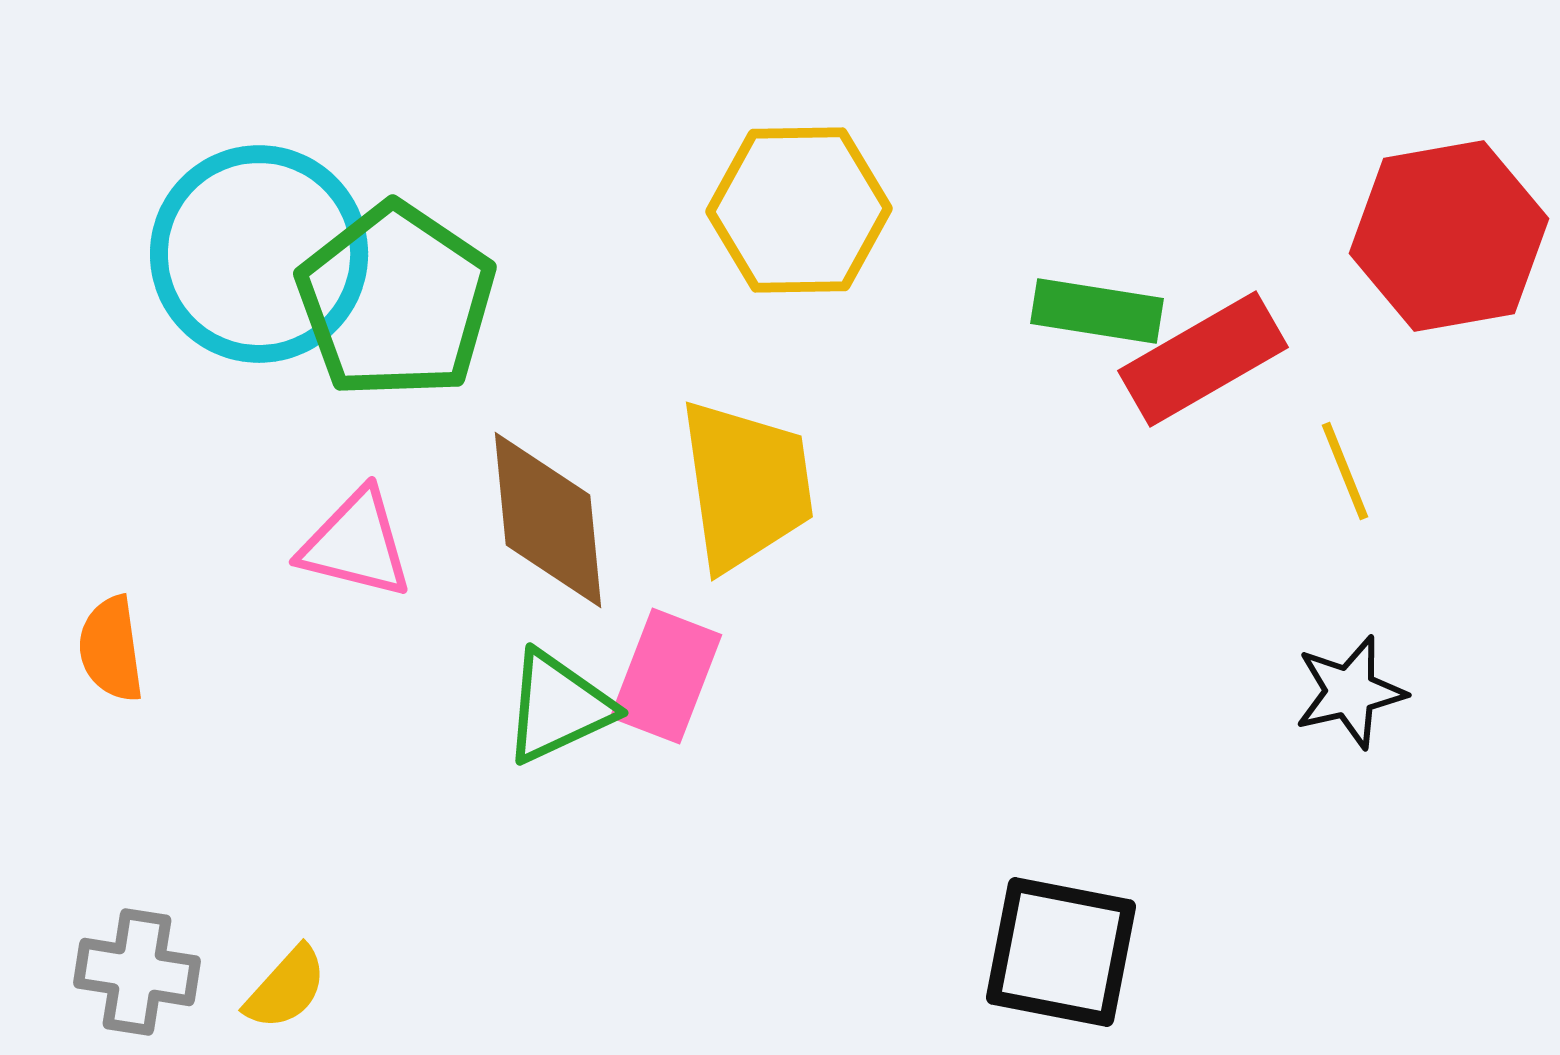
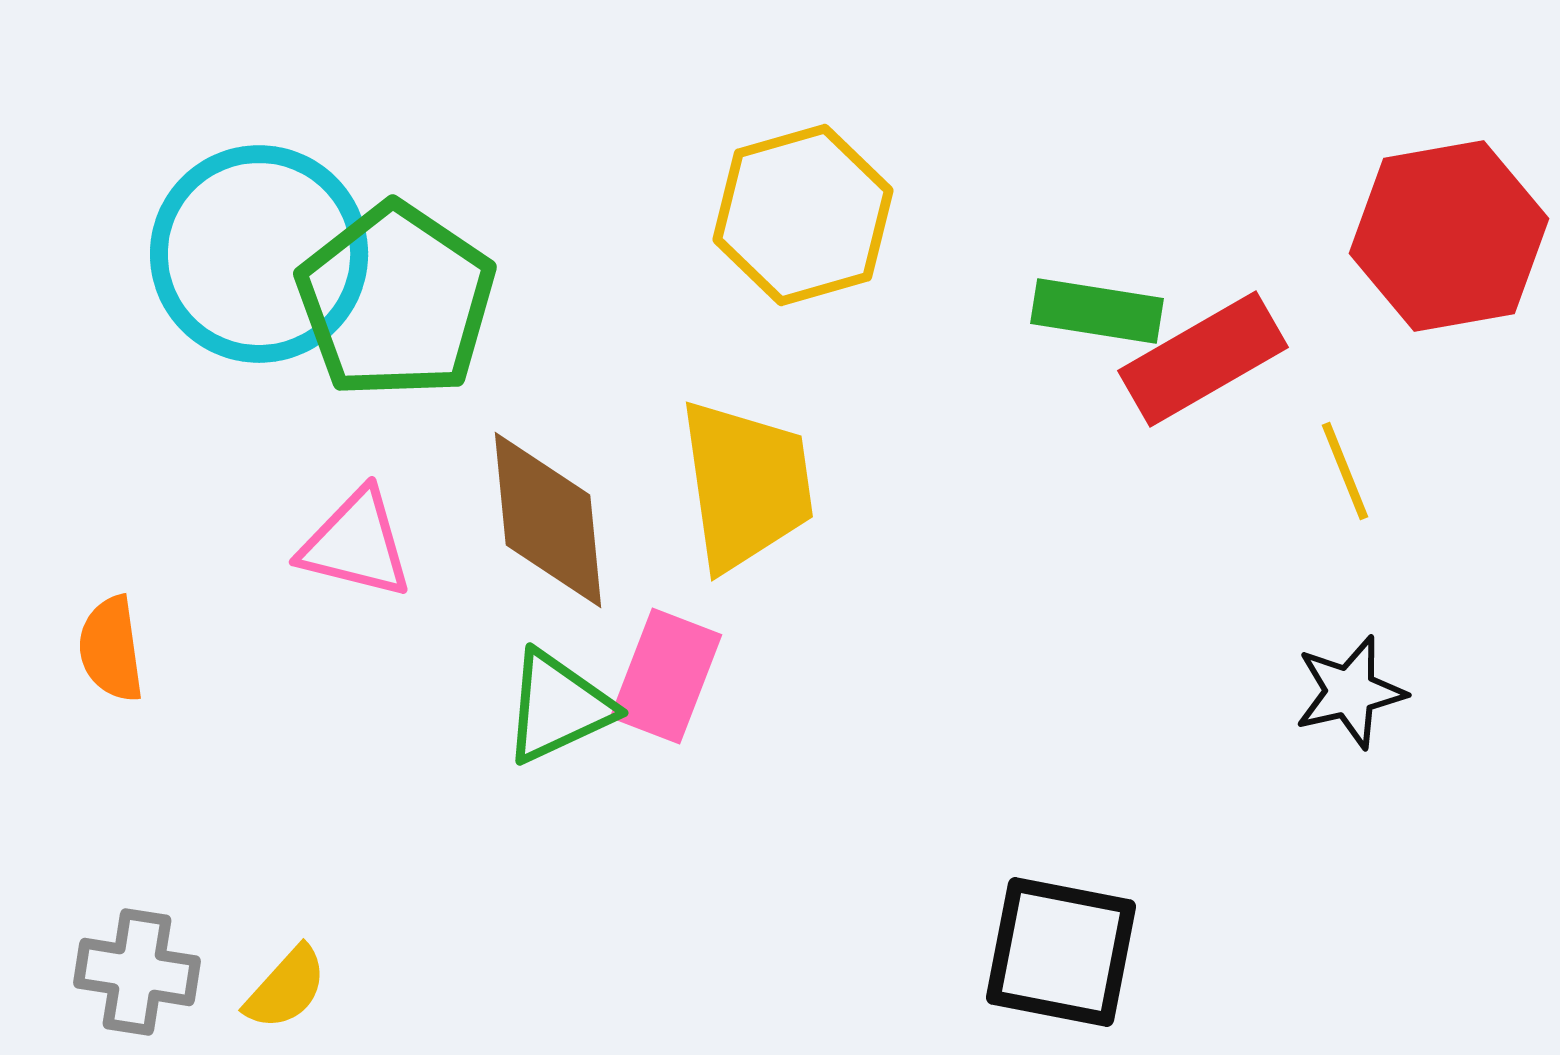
yellow hexagon: moved 4 px right, 5 px down; rotated 15 degrees counterclockwise
